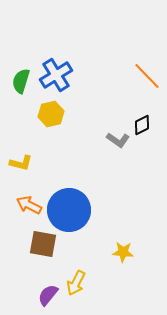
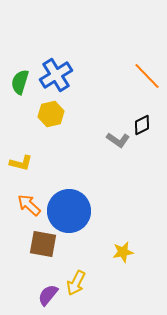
green semicircle: moved 1 px left, 1 px down
orange arrow: rotated 15 degrees clockwise
blue circle: moved 1 px down
yellow star: rotated 15 degrees counterclockwise
